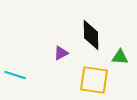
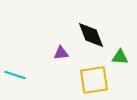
black diamond: rotated 20 degrees counterclockwise
purple triangle: rotated 21 degrees clockwise
yellow square: rotated 16 degrees counterclockwise
